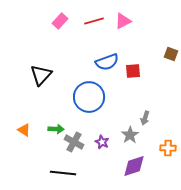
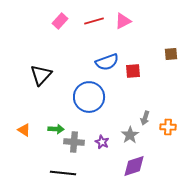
brown square: rotated 24 degrees counterclockwise
gray cross: rotated 24 degrees counterclockwise
orange cross: moved 21 px up
